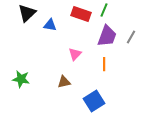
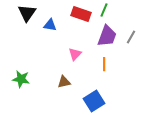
black triangle: rotated 12 degrees counterclockwise
